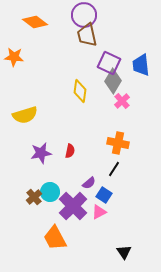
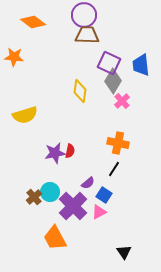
orange diamond: moved 2 px left
brown trapezoid: rotated 105 degrees clockwise
purple star: moved 14 px right
purple semicircle: moved 1 px left
